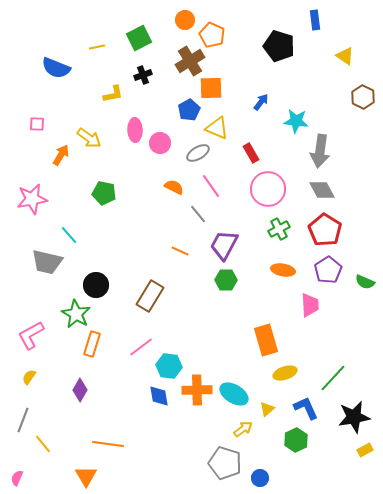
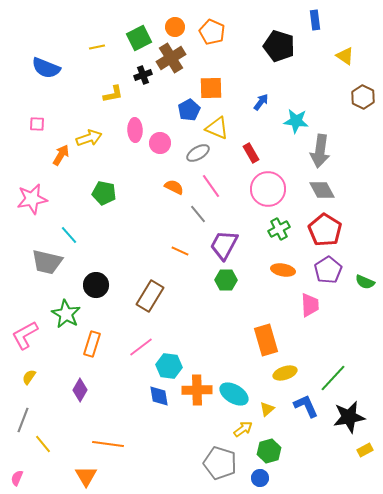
orange circle at (185, 20): moved 10 px left, 7 px down
orange pentagon at (212, 35): moved 3 px up
brown cross at (190, 61): moved 19 px left, 3 px up
blue semicircle at (56, 68): moved 10 px left
yellow arrow at (89, 138): rotated 55 degrees counterclockwise
green star at (76, 314): moved 10 px left
pink L-shape at (31, 335): moved 6 px left
blue L-shape at (306, 408): moved 2 px up
black star at (354, 417): moved 5 px left
green hexagon at (296, 440): moved 27 px left, 11 px down; rotated 10 degrees clockwise
gray pentagon at (225, 463): moved 5 px left
